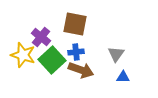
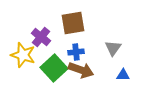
brown square: moved 2 px left, 1 px up; rotated 20 degrees counterclockwise
gray triangle: moved 3 px left, 6 px up
green square: moved 2 px right, 8 px down
blue triangle: moved 2 px up
